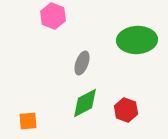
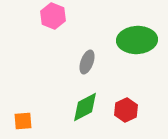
gray ellipse: moved 5 px right, 1 px up
green diamond: moved 4 px down
red hexagon: rotated 15 degrees clockwise
orange square: moved 5 px left
